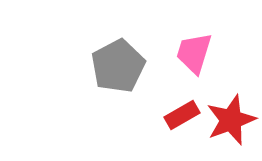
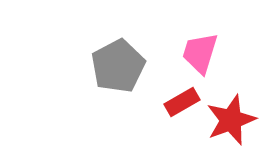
pink trapezoid: moved 6 px right
red rectangle: moved 13 px up
